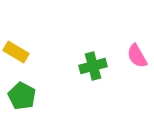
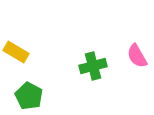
green pentagon: moved 7 px right
